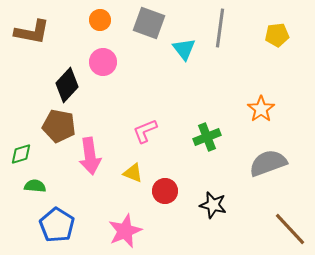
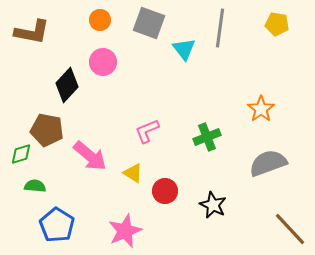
yellow pentagon: moved 11 px up; rotated 15 degrees clockwise
brown pentagon: moved 12 px left, 4 px down
pink L-shape: moved 2 px right
pink arrow: rotated 42 degrees counterclockwise
yellow triangle: rotated 10 degrees clockwise
black star: rotated 12 degrees clockwise
